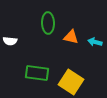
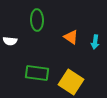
green ellipse: moved 11 px left, 3 px up
orange triangle: rotated 21 degrees clockwise
cyan arrow: rotated 96 degrees counterclockwise
